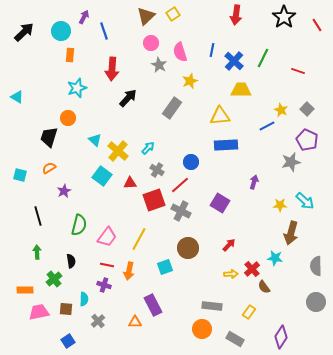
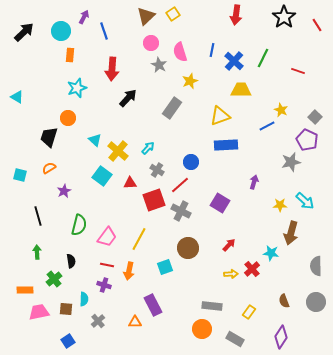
gray square at (307, 109): moved 8 px right, 8 px down
yellow triangle at (220, 116): rotated 15 degrees counterclockwise
cyan star at (275, 258): moved 4 px left, 5 px up
brown semicircle at (264, 287): moved 20 px right, 14 px down; rotated 16 degrees clockwise
